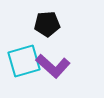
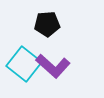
cyan square: moved 3 px down; rotated 36 degrees counterclockwise
